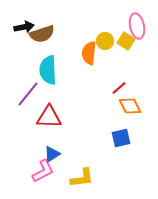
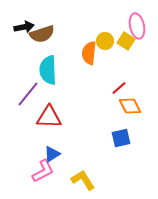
yellow L-shape: moved 1 px right, 2 px down; rotated 115 degrees counterclockwise
